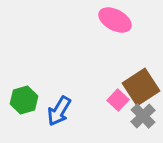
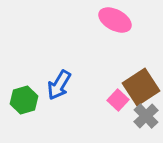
blue arrow: moved 26 px up
gray cross: moved 3 px right
